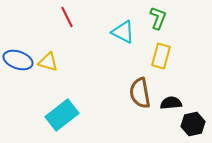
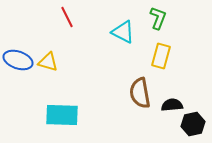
black semicircle: moved 1 px right, 2 px down
cyan rectangle: rotated 40 degrees clockwise
